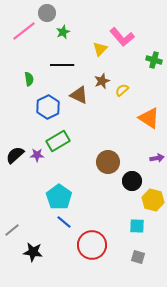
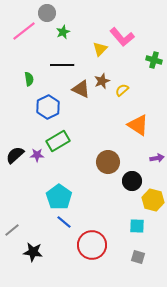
brown triangle: moved 2 px right, 6 px up
orange triangle: moved 11 px left, 7 px down
